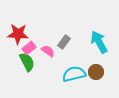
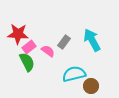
cyan arrow: moved 7 px left, 2 px up
pink rectangle: moved 1 px up
brown circle: moved 5 px left, 14 px down
